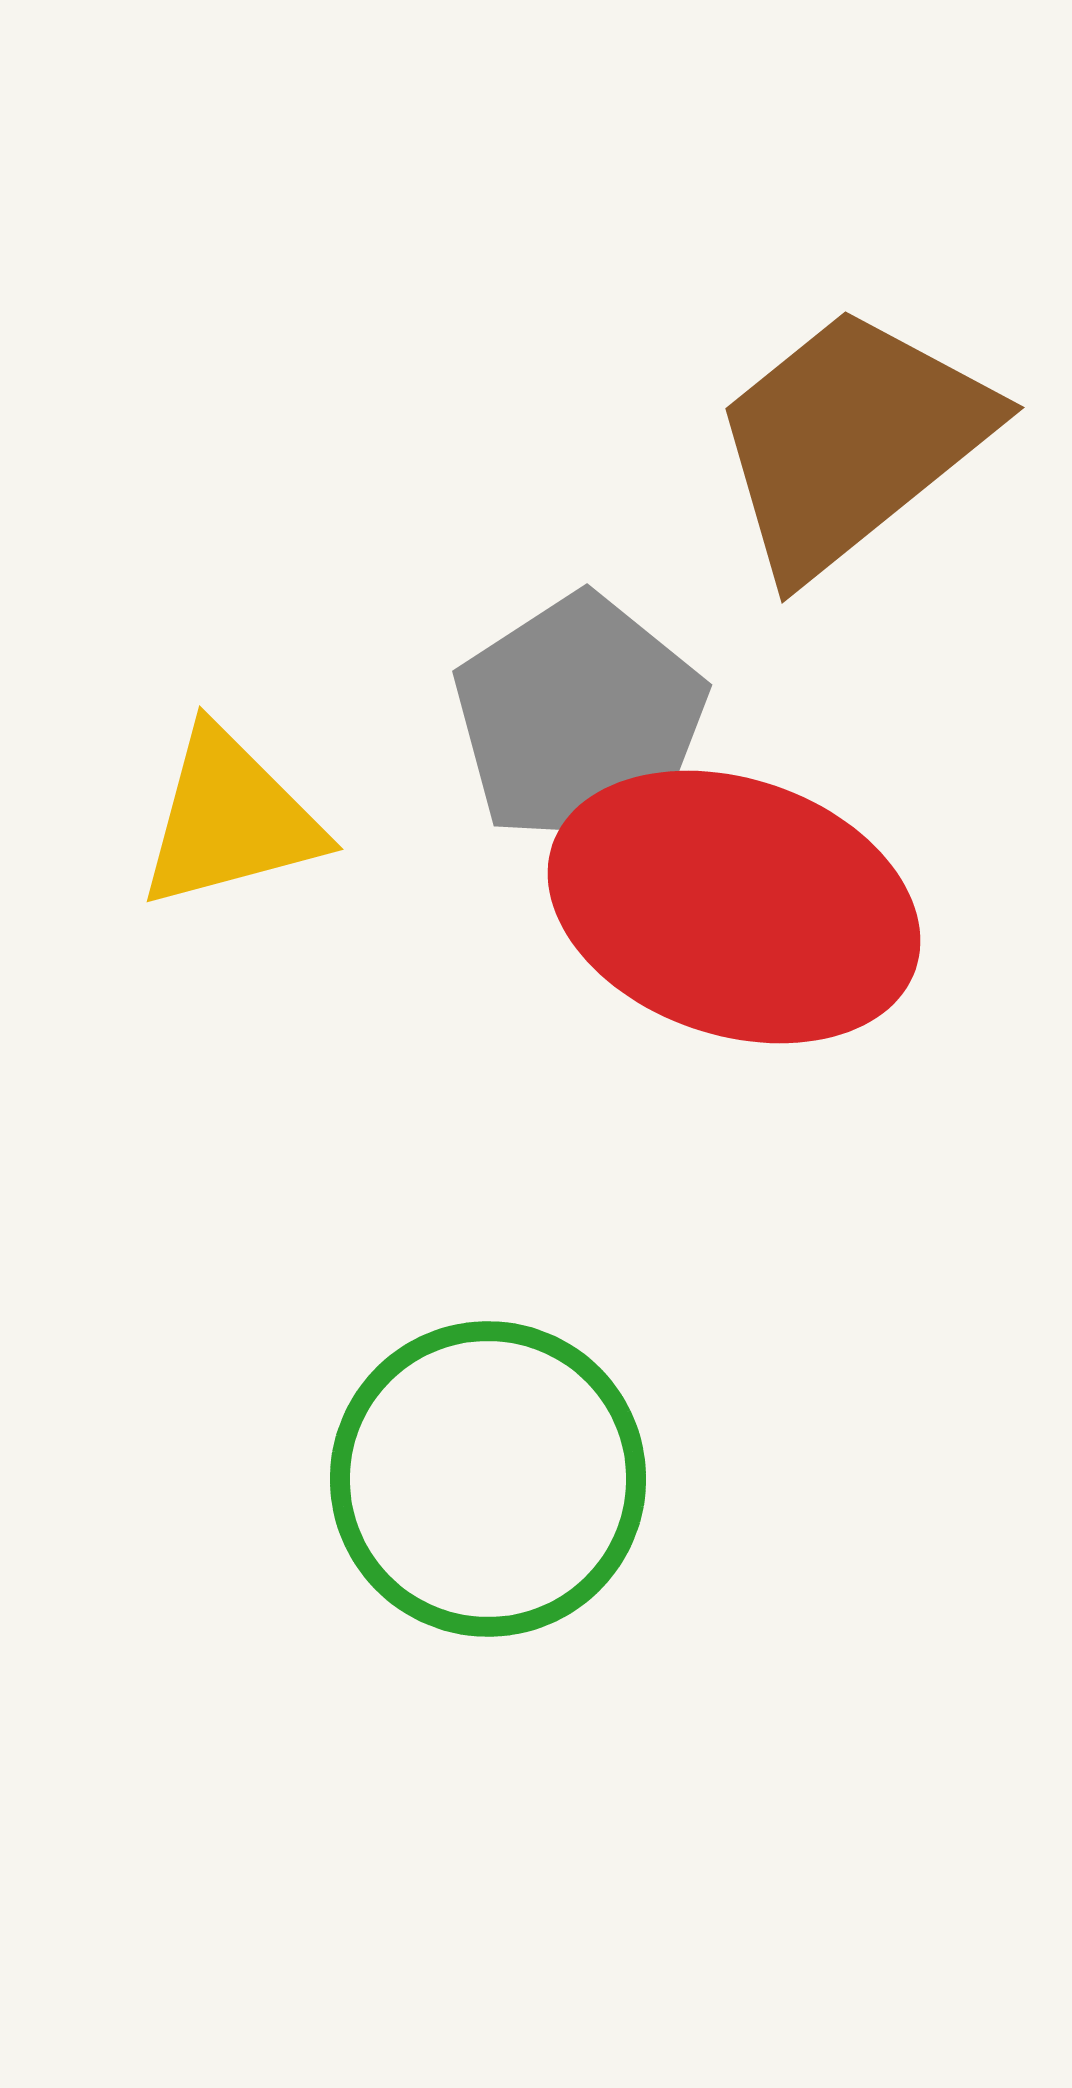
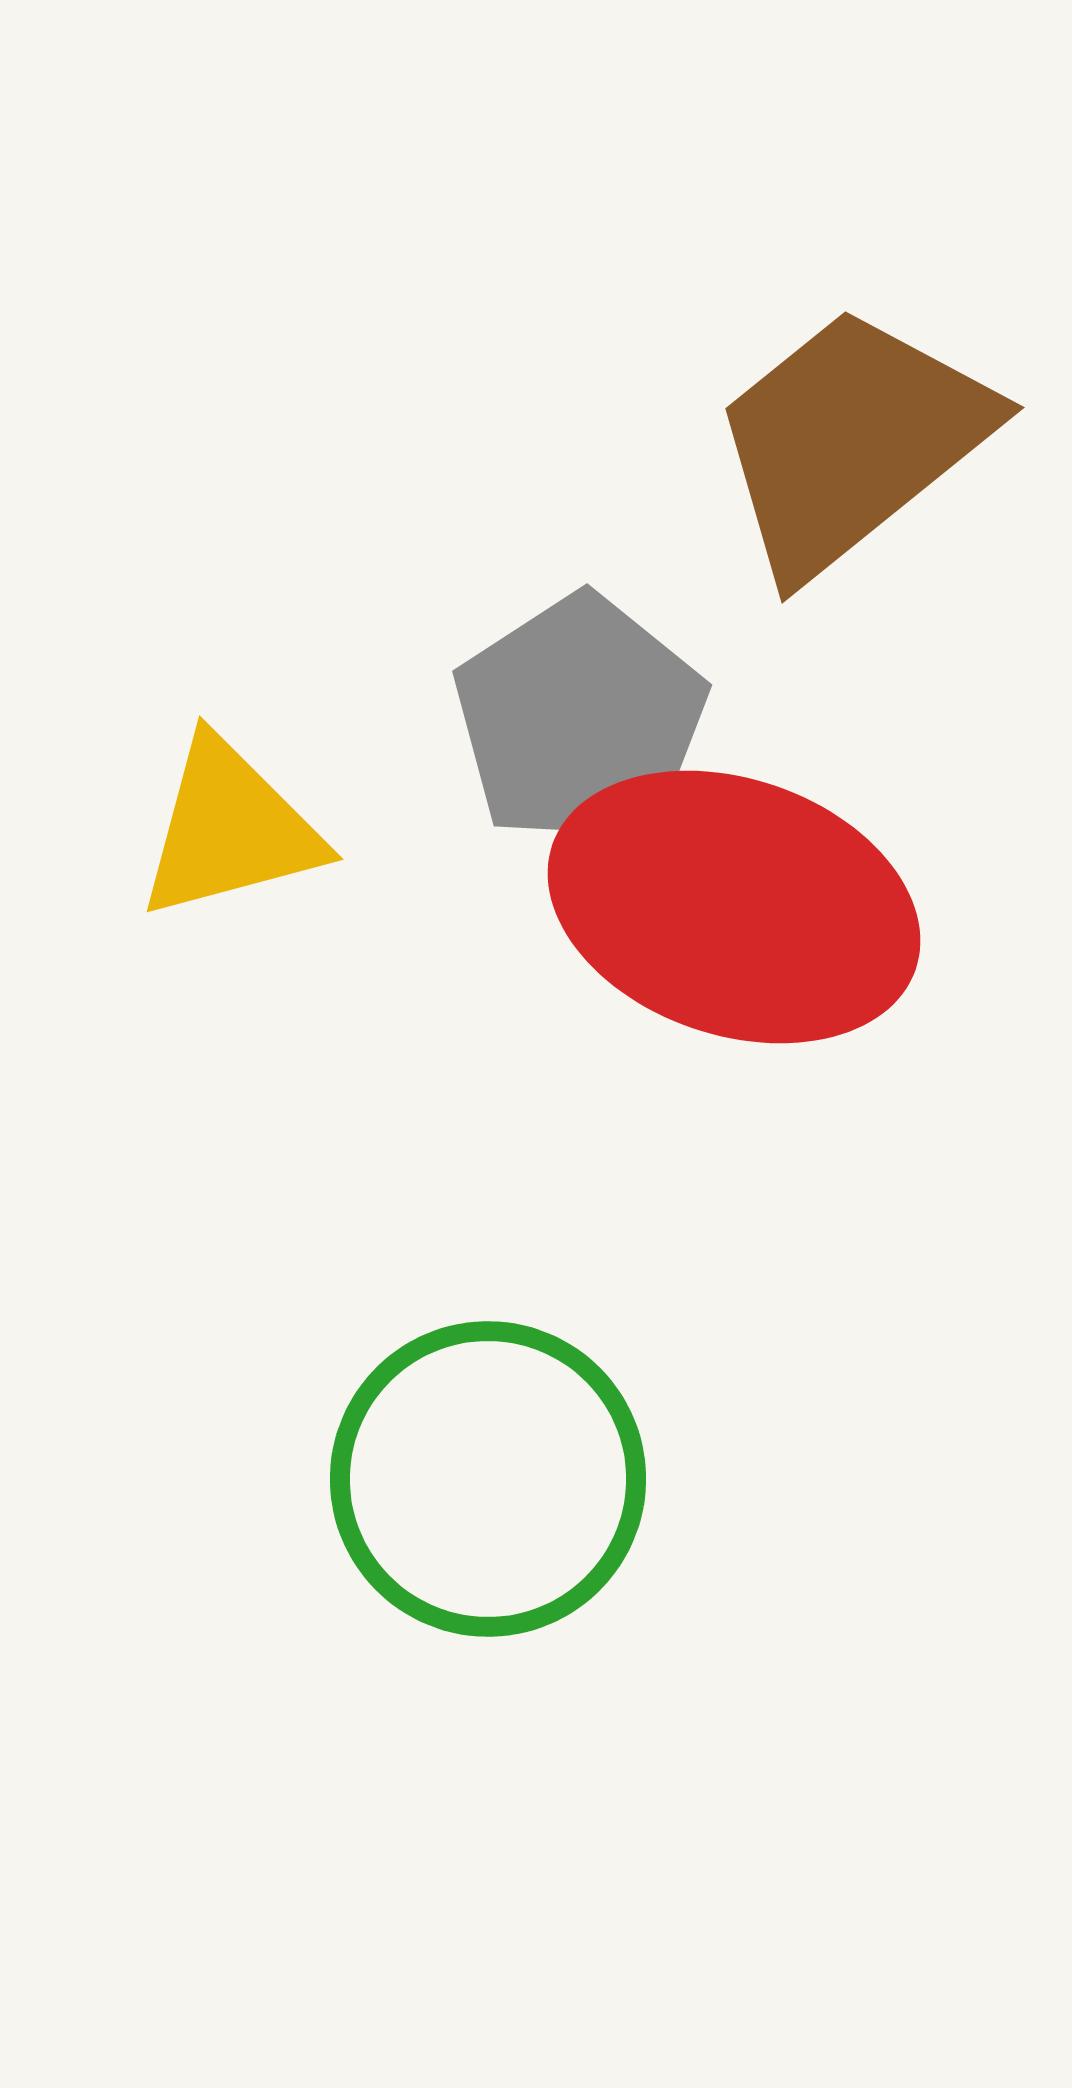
yellow triangle: moved 10 px down
